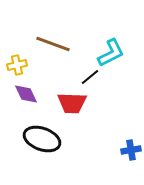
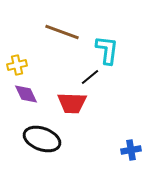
brown line: moved 9 px right, 12 px up
cyan L-shape: moved 4 px left, 3 px up; rotated 56 degrees counterclockwise
